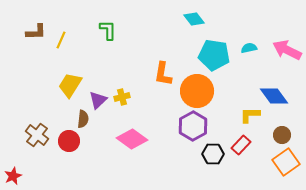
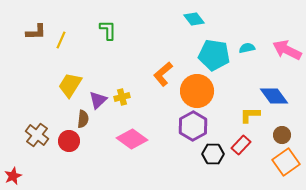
cyan semicircle: moved 2 px left
orange L-shape: rotated 40 degrees clockwise
